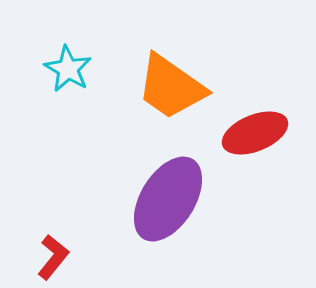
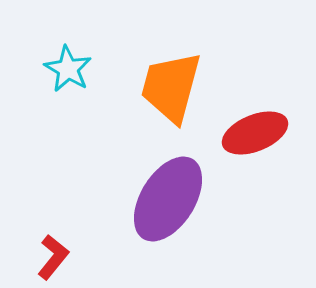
orange trapezoid: rotated 70 degrees clockwise
